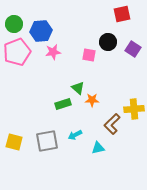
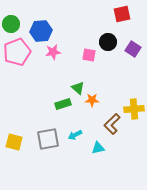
green circle: moved 3 px left
gray square: moved 1 px right, 2 px up
